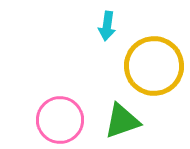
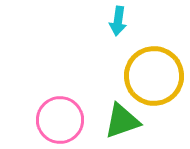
cyan arrow: moved 11 px right, 5 px up
yellow circle: moved 10 px down
